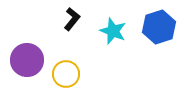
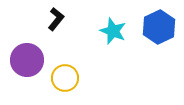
black L-shape: moved 16 px left
blue hexagon: rotated 8 degrees counterclockwise
yellow circle: moved 1 px left, 4 px down
